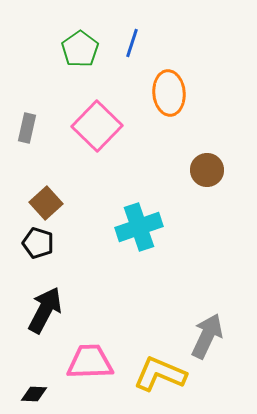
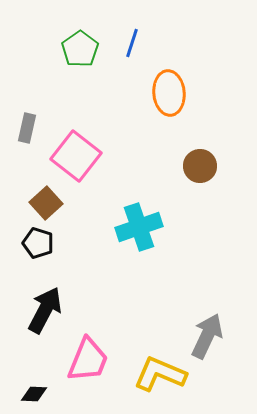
pink square: moved 21 px left, 30 px down; rotated 6 degrees counterclockwise
brown circle: moved 7 px left, 4 px up
pink trapezoid: moved 2 px left, 2 px up; rotated 114 degrees clockwise
